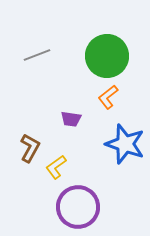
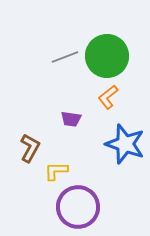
gray line: moved 28 px right, 2 px down
yellow L-shape: moved 4 px down; rotated 35 degrees clockwise
